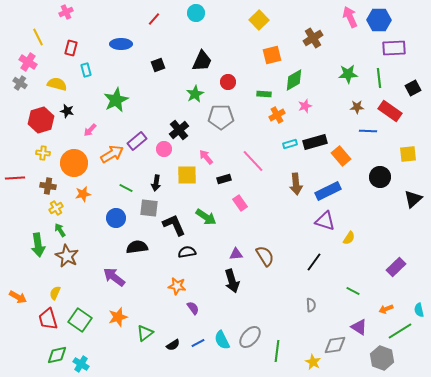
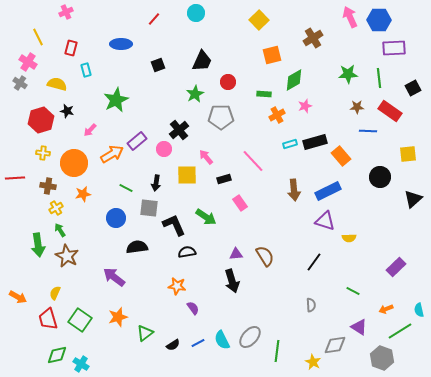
brown arrow at (296, 184): moved 2 px left, 6 px down
yellow semicircle at (349, 238): rotated 56 degrees clockwise
